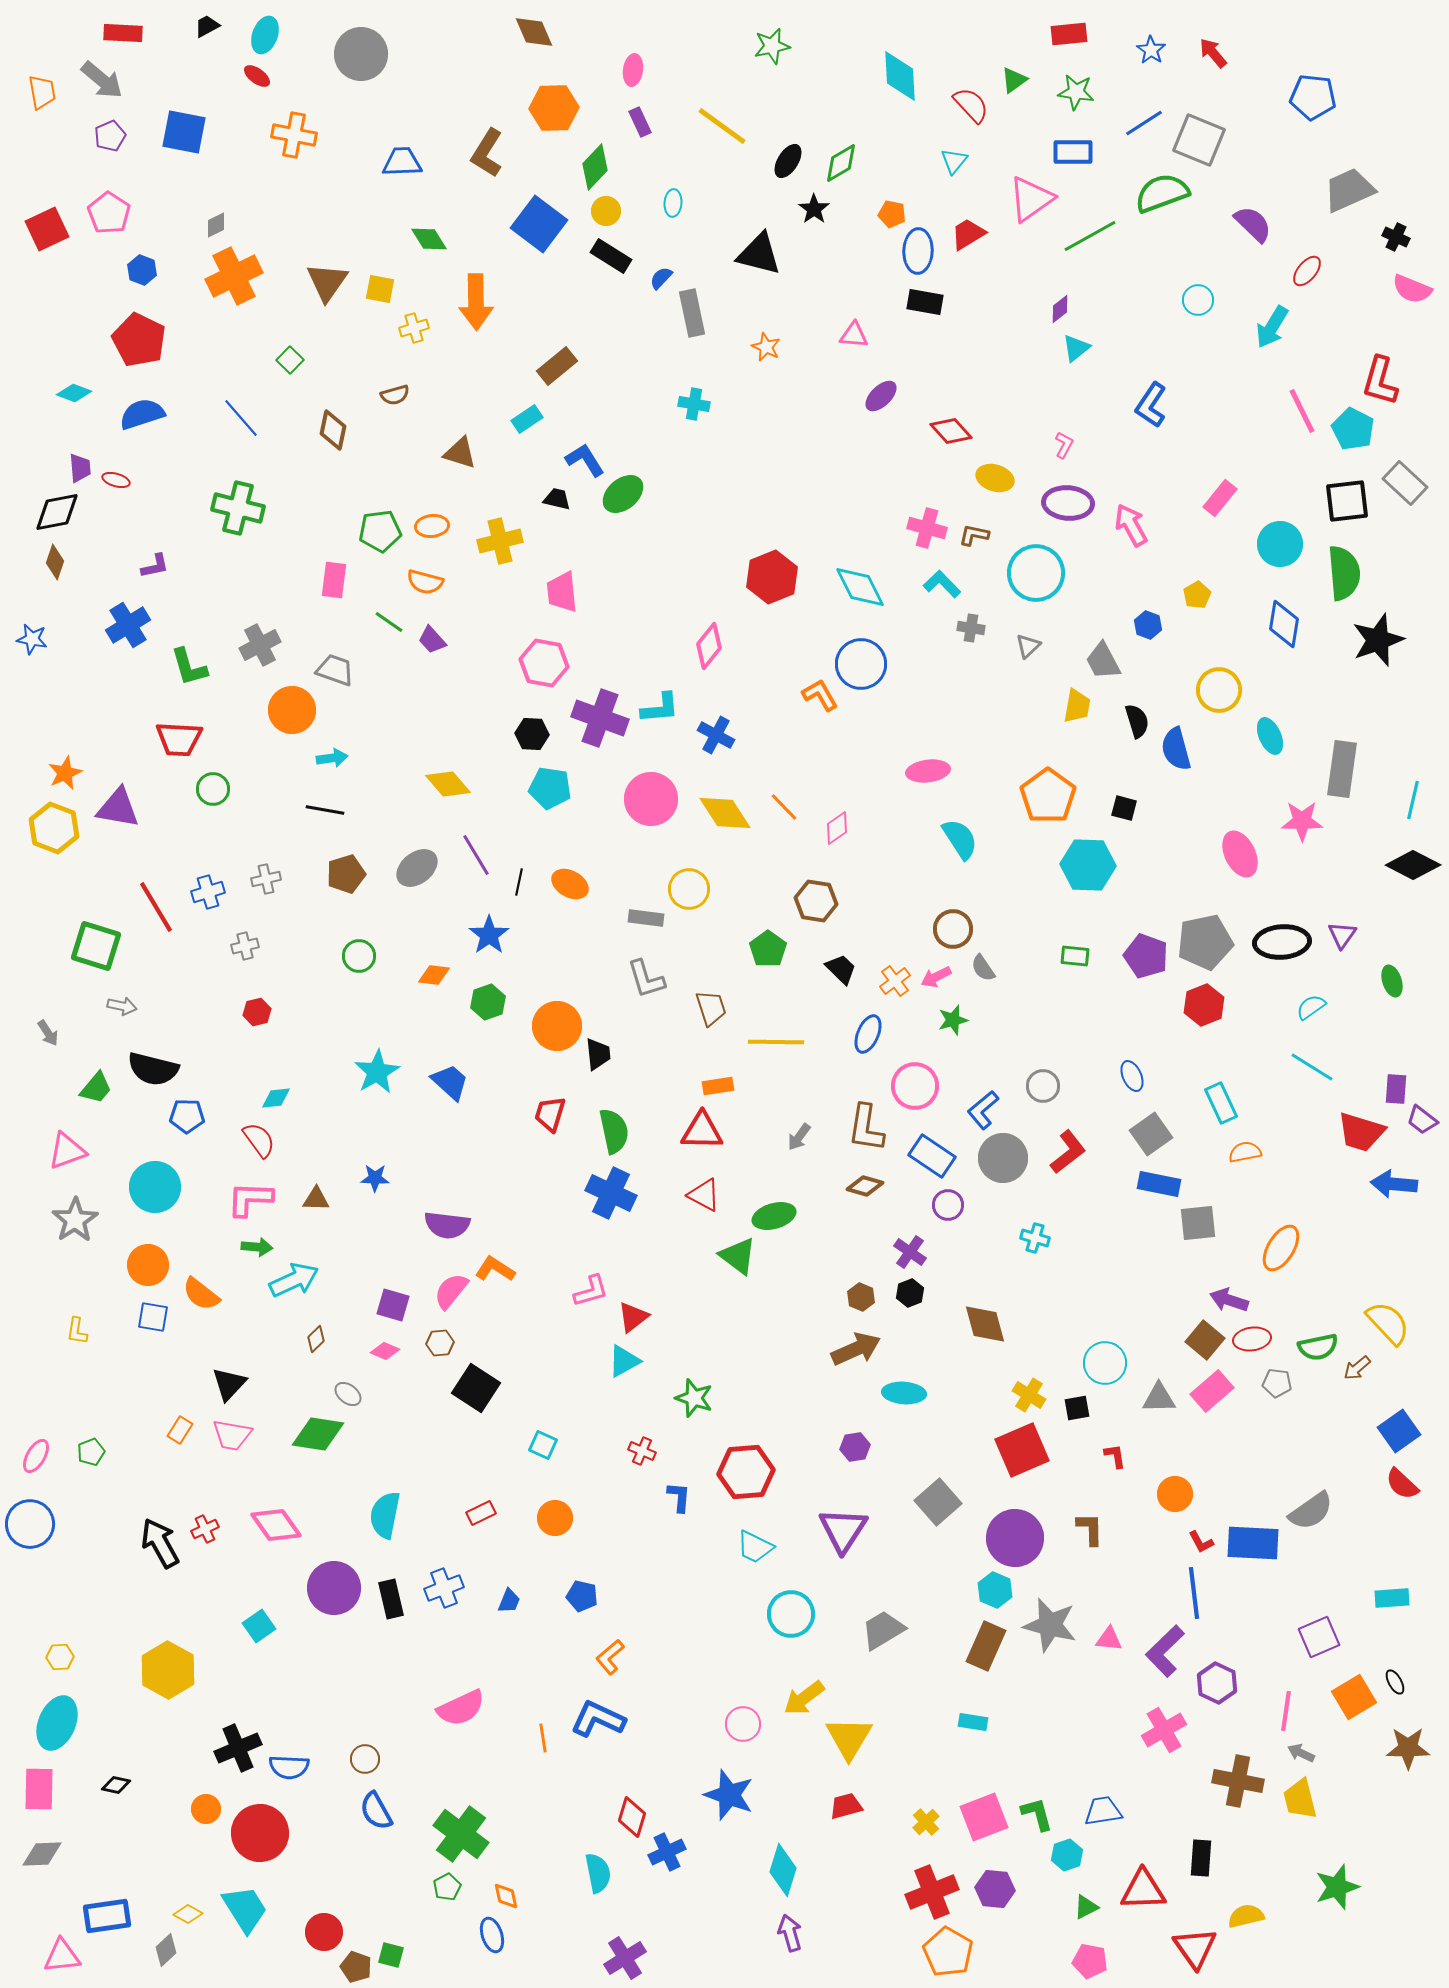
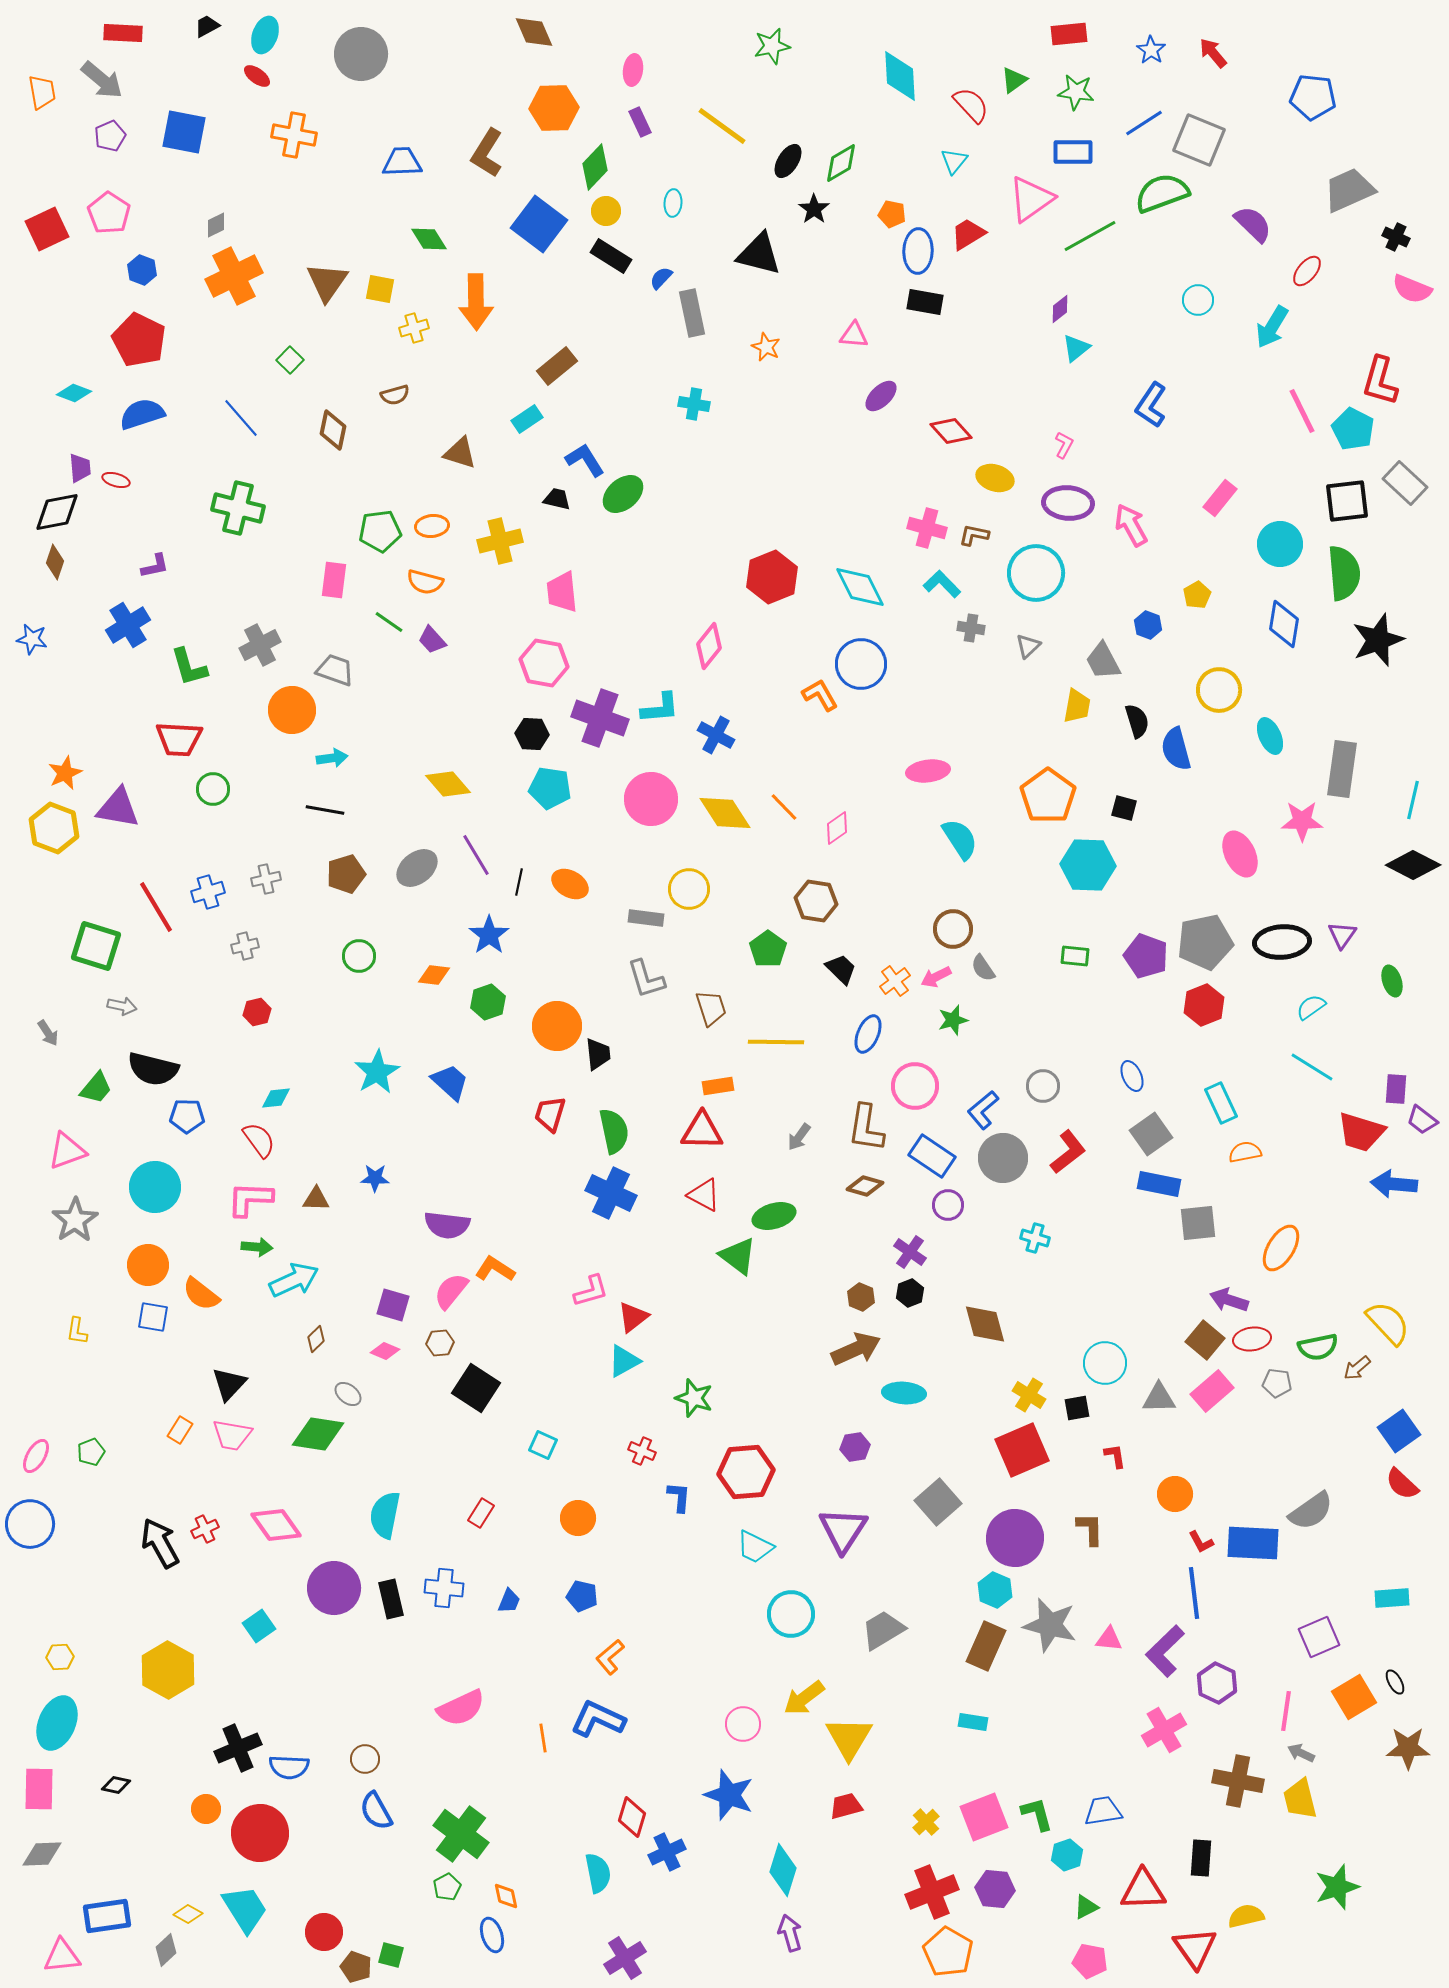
red rectangle at (481, 1513): rotated 32 degrees counterclockwise
orange circle at (555, 1518): moved 23 px right
blue cross at (444, 1588): rotated 27 degrees clockwise
